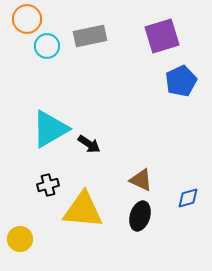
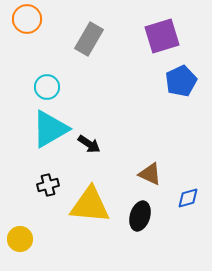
gray rectangle: moved 1 px left, 3 px down; rotated 48 degrees counterclockwise
cyan circle: moved 41 px down
brown triangle: moved 9 px right, 6 px up
yellow triangle: moved 7 px right, 5 px up
